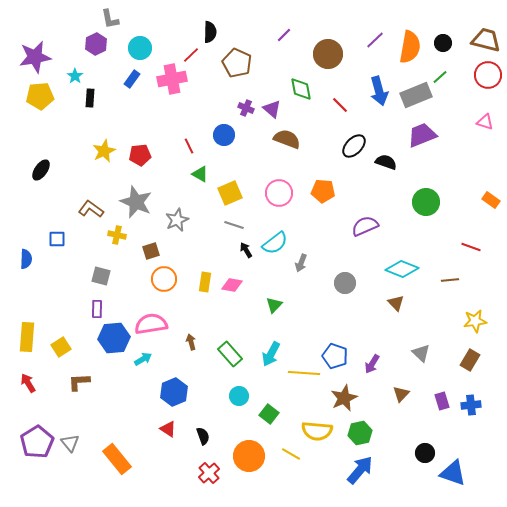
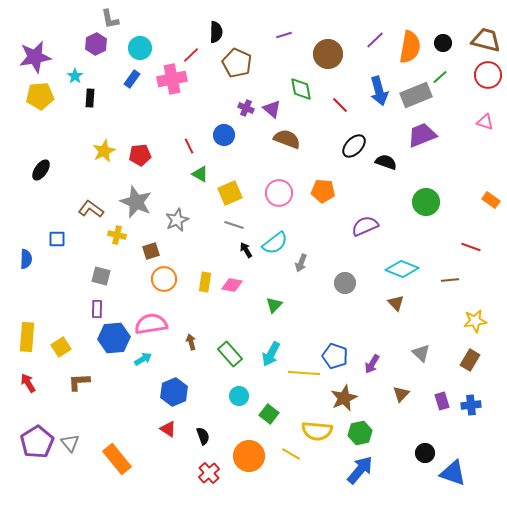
black semicircle at (210, 32): moved 6 px right
purple line at (284, 35): rotated 28 degrees clockwise
